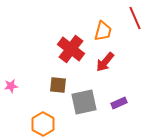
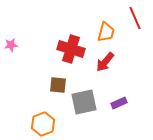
orange trapezoid: moved 3 px right, 1 px down
red cross: rotated 20 degrees counterclockwise
pink star: moved 41 px up
orange hexagon: rotated 10 degrees clockwise
